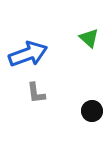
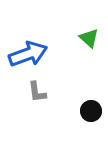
gray L-shape: moved 1 px right, 1 px up
black circle: moved 1 px left
